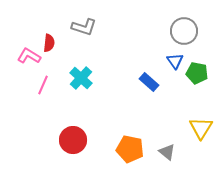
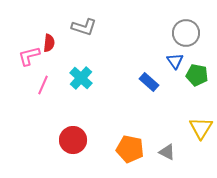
gray circle: moved 2 px right, 2 px down
pink L-shape: rotated 45 degrees counterclockwise
green pentagon: moved 2 px down
gray triangle: rotated 12 degrees counterclockwise
